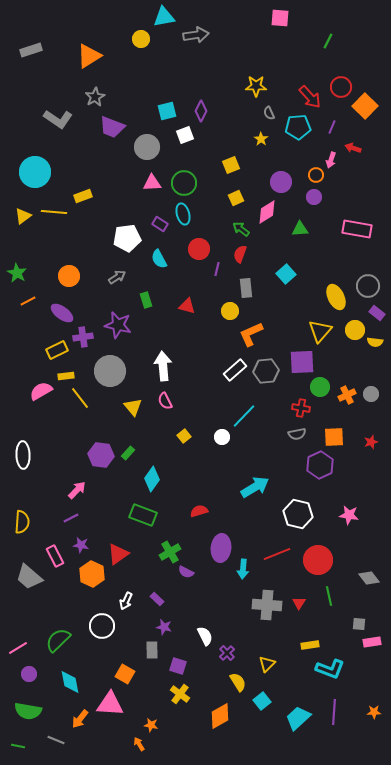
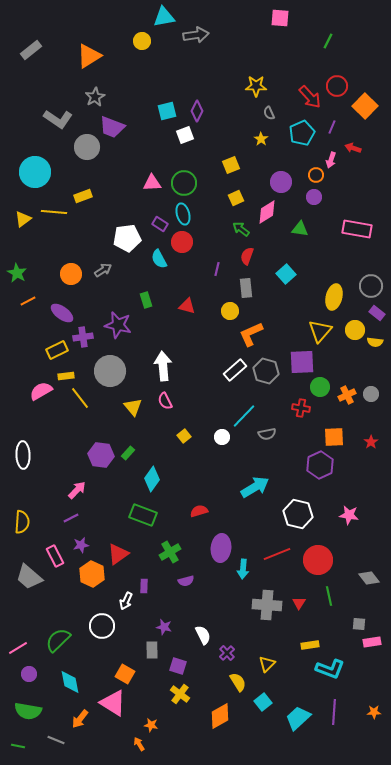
yellow circle at (141, 39): moved 1 px right, 2 px down
gray rectangle at (31, 50): rotated 20 degrees counterclockwise
red circle at (341, 87): moved 4 px left, 1 px up
purple diamond at (201, 111): moved 4 px left
cyan pentagon at (298, 127): moved 4 px right, 6 px down; rotated 20 degrees counterclockwise
gray circle at (147, 147): moved 60 px left
yellow triangle at (23, 216): moved 3 px down
green triangle at (300, 229): rotated 12 degrees clockwise
red circle at (199, 249): moved 17 px left, 7 px up
red semicircle at (240, 254): moved 7 px right, 2 px down
orange circle at (69, 276): moved 2 px right, 2 px up
gray arrow at (117, 277): moved 14 px left, 7 px up
gray circle at (368, 286): moved 3 px right
yellow ellipse at (336, 297): moved 2 px left; rotated 40 degrees clockwise
gray hexagon at (266, 371): rotated 20 degrees clockwise
gray semicircle at (297, 434): moved 30 px left
red star at (371, 442): rotated 16 degrees counterclockwise
purple star at (81, 545): rotated 21 degrees counterclockwise
purple semicircle at (186, 572): moved 9 px down; rotated 42 degrees counterclockwise
purple rectangle at (157, 599): moved 13 px left, 13 px up; rotated 48 degrees clockwise
white semicircle at (205, 636): moved 2 px left, 1 px up
cyan square at (262, 701): moved 1 px right, 1 px down
pink triangle at (110, 704): moved 3 px right, 1 px up; rotated 28 degrees clockwise
